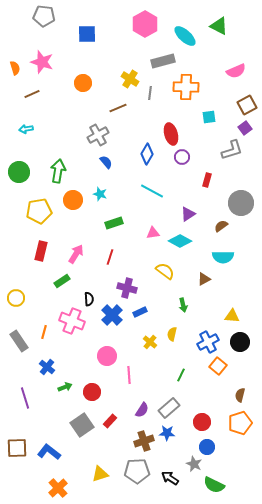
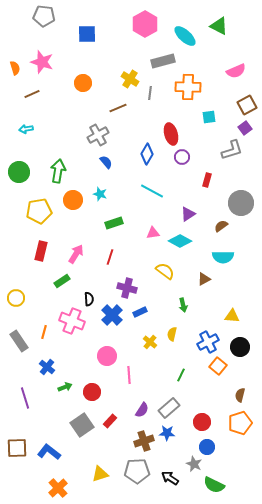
orange cross at (186, 87): moved 2 px right
black circle at (240, 342): moved 5 px down
